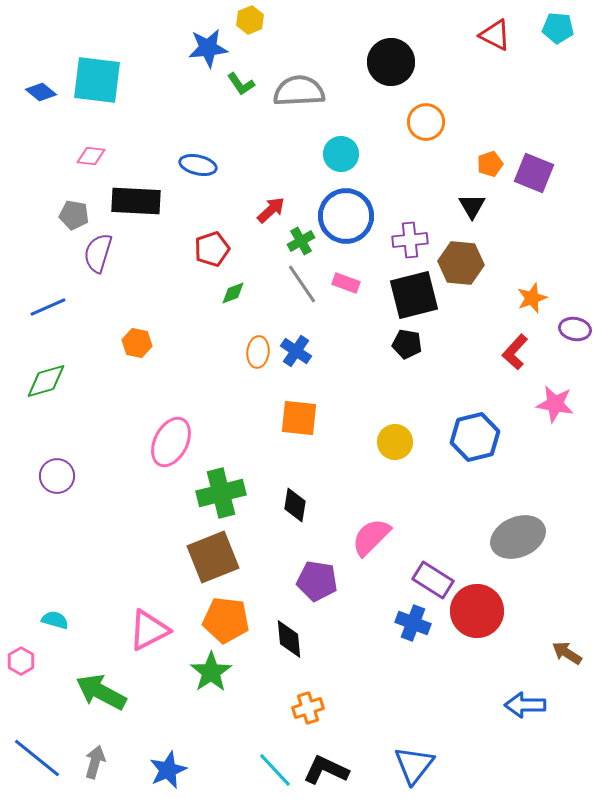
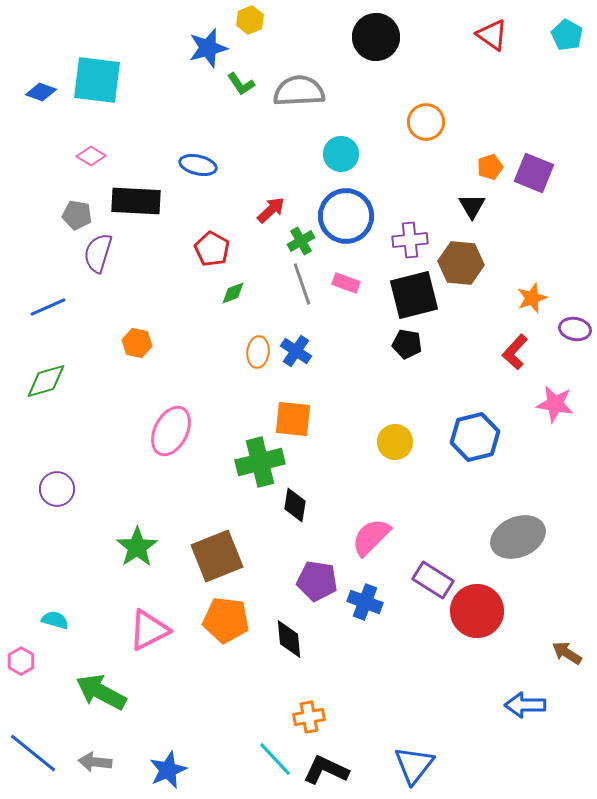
cyan pentagon at (558, 28): moved 9 px right, 7 px down; rotated 24 degrees clockwise
red triangle at (495, 35): moved 3 px left; rotated 8 degrees clockwise
blue star at (208, 48): rotated 9 degrees counterclockwise
black circle at (391, 62): moved 15 px left, 25 px up
blue diamond at (41, 92): rotated 20 degrees counterclockwise
pink diamond at (91, 156): rotated 24 degrees clockwise
orange pentagon at (490, 164): moved 3 px down
gray pentagon at (74, 215): moved 3 px right
red pentagon at (212, 249): rotated 24 degrees counterclockwise
gray line at (302, 284): rotated 15 degrees clockwise
orange square at (299, 418): moved 6 px left, 1 px down
pink ellipse at (171, 442): moved 11 px up
purple circle at (57, 476): moved 13 px down
green cross at (221, 493): moved 39 px right, 31 px up
brown square at (213, 557): moved 4 px right, 1 px up
blue cross at (413, 623): moved 48 px left, 21 px up
green star at (211, 672): moved 74 px left, 125 px up
orange cross at (308, 708): moved 1 px right, 9 px down; rotated 8 degrees clockwise
blue line at (37, 758): moved 4 px left, 5 px up
gray arrow at (95, 762): rotated 100 degrees counterclockwise
cyan line at (275, 770): moved 11 px up
